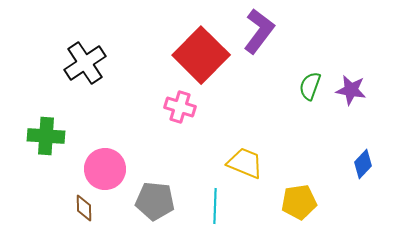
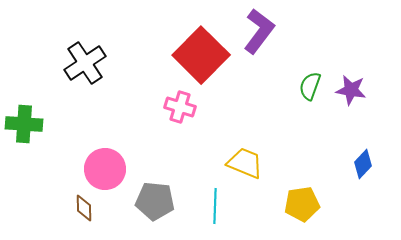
green cross: moved 22 px left, 12 px up
yellow pentagon: moved 3 px right, 2 px down
